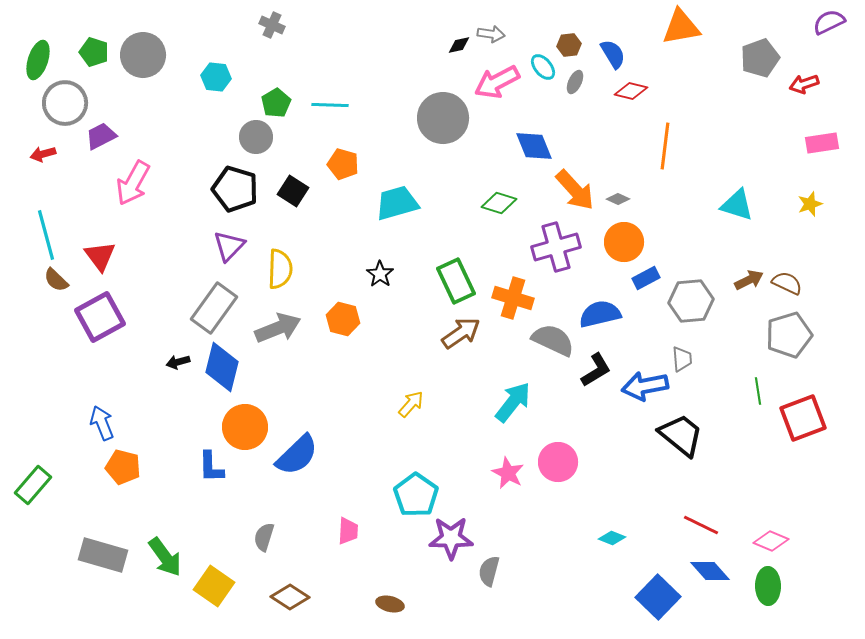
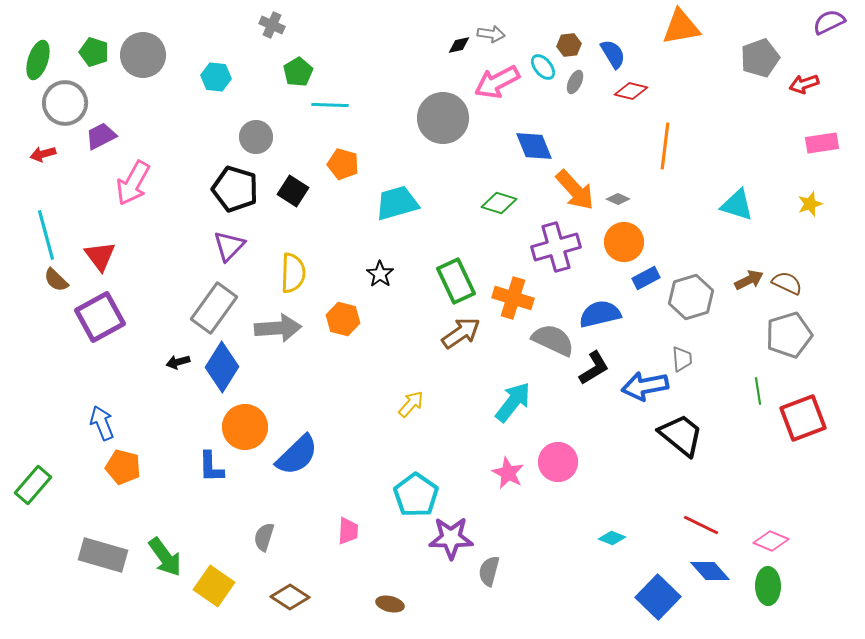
green pentagon at (276, 103): moved 22 px right, 31 px up
yellow semicircle at (280, 269): moved 13 px right, 4 px down
gray hexagon at (691, 301): moved 4 px up; rotated 12 degrees counterclockwise
gray arrow at (278, 328): rotated 18 degrees clockwise
blue diamond at (222, 367): rotated 18 degrees clockwise
black L-shape at (596, 370): moved 2 px left, 2 px up
